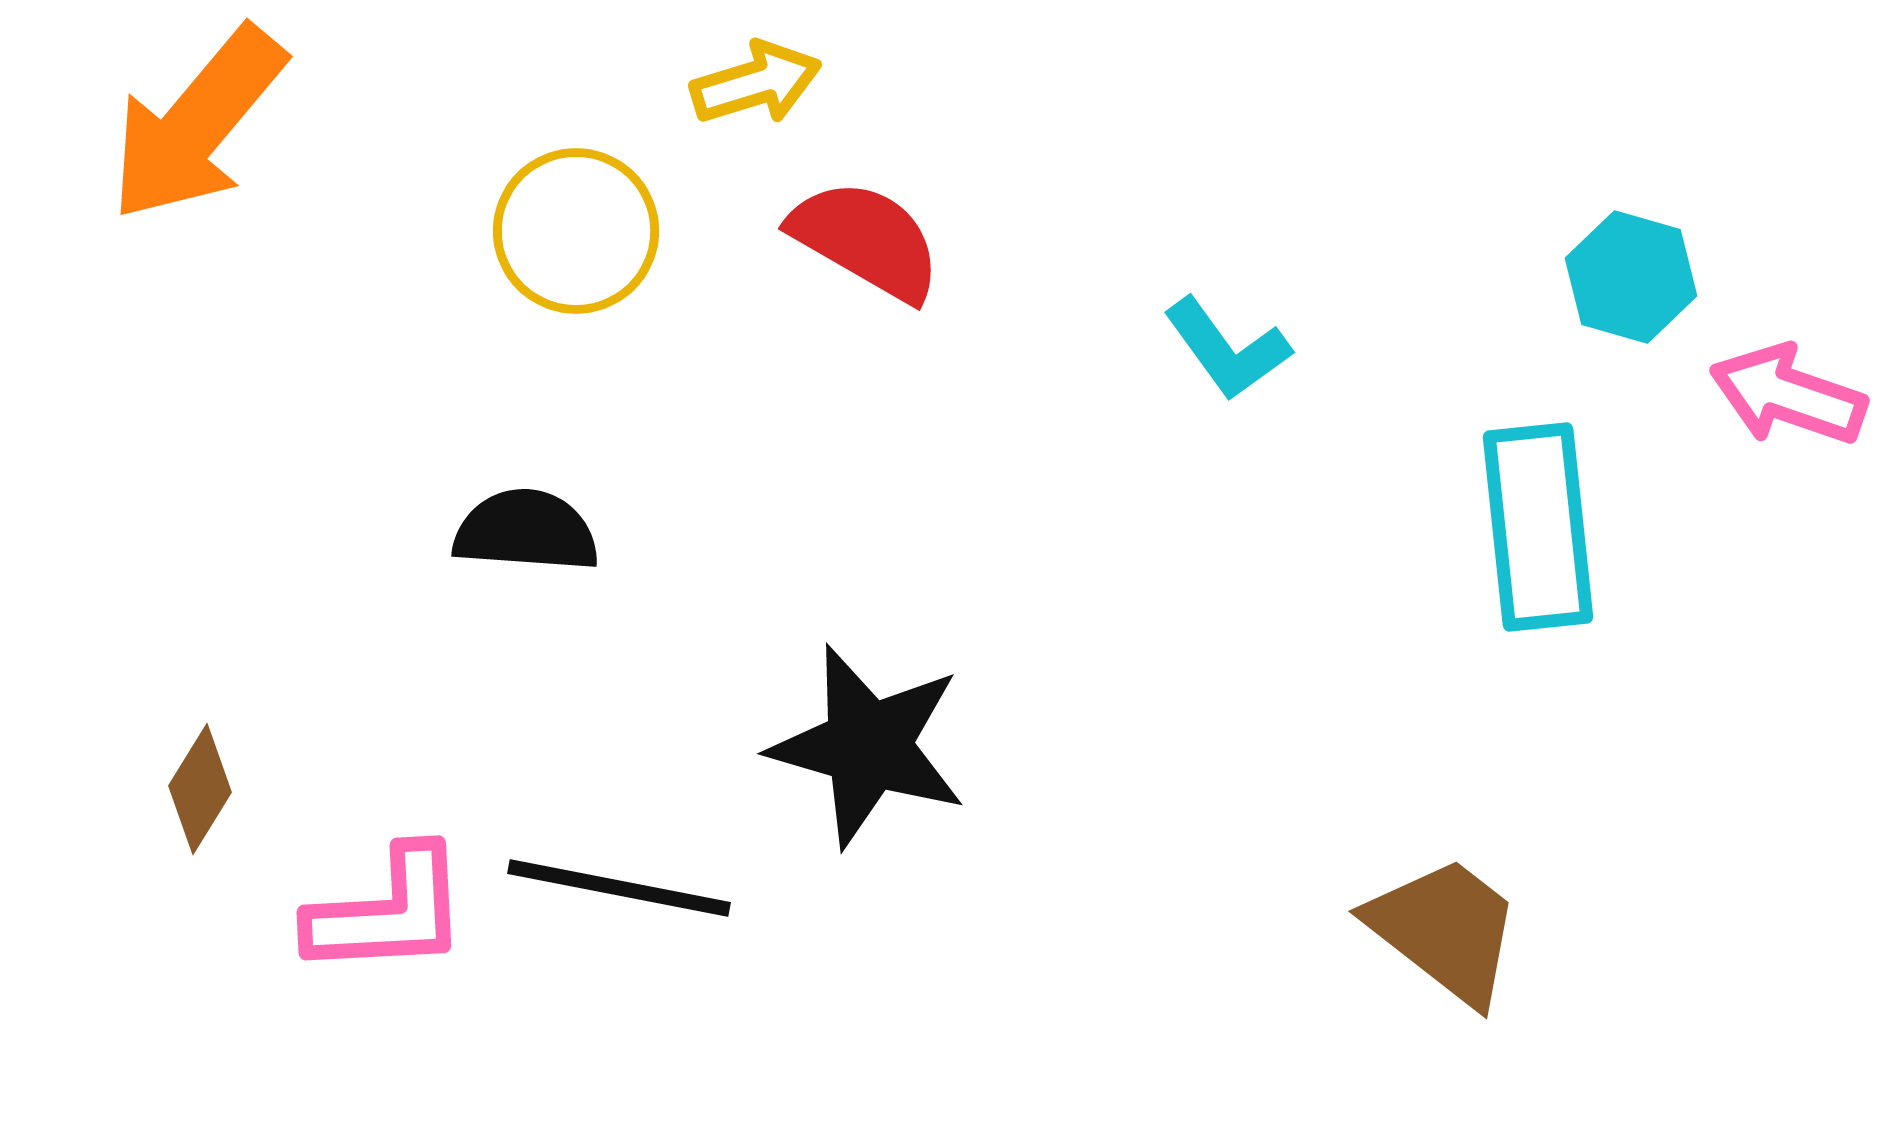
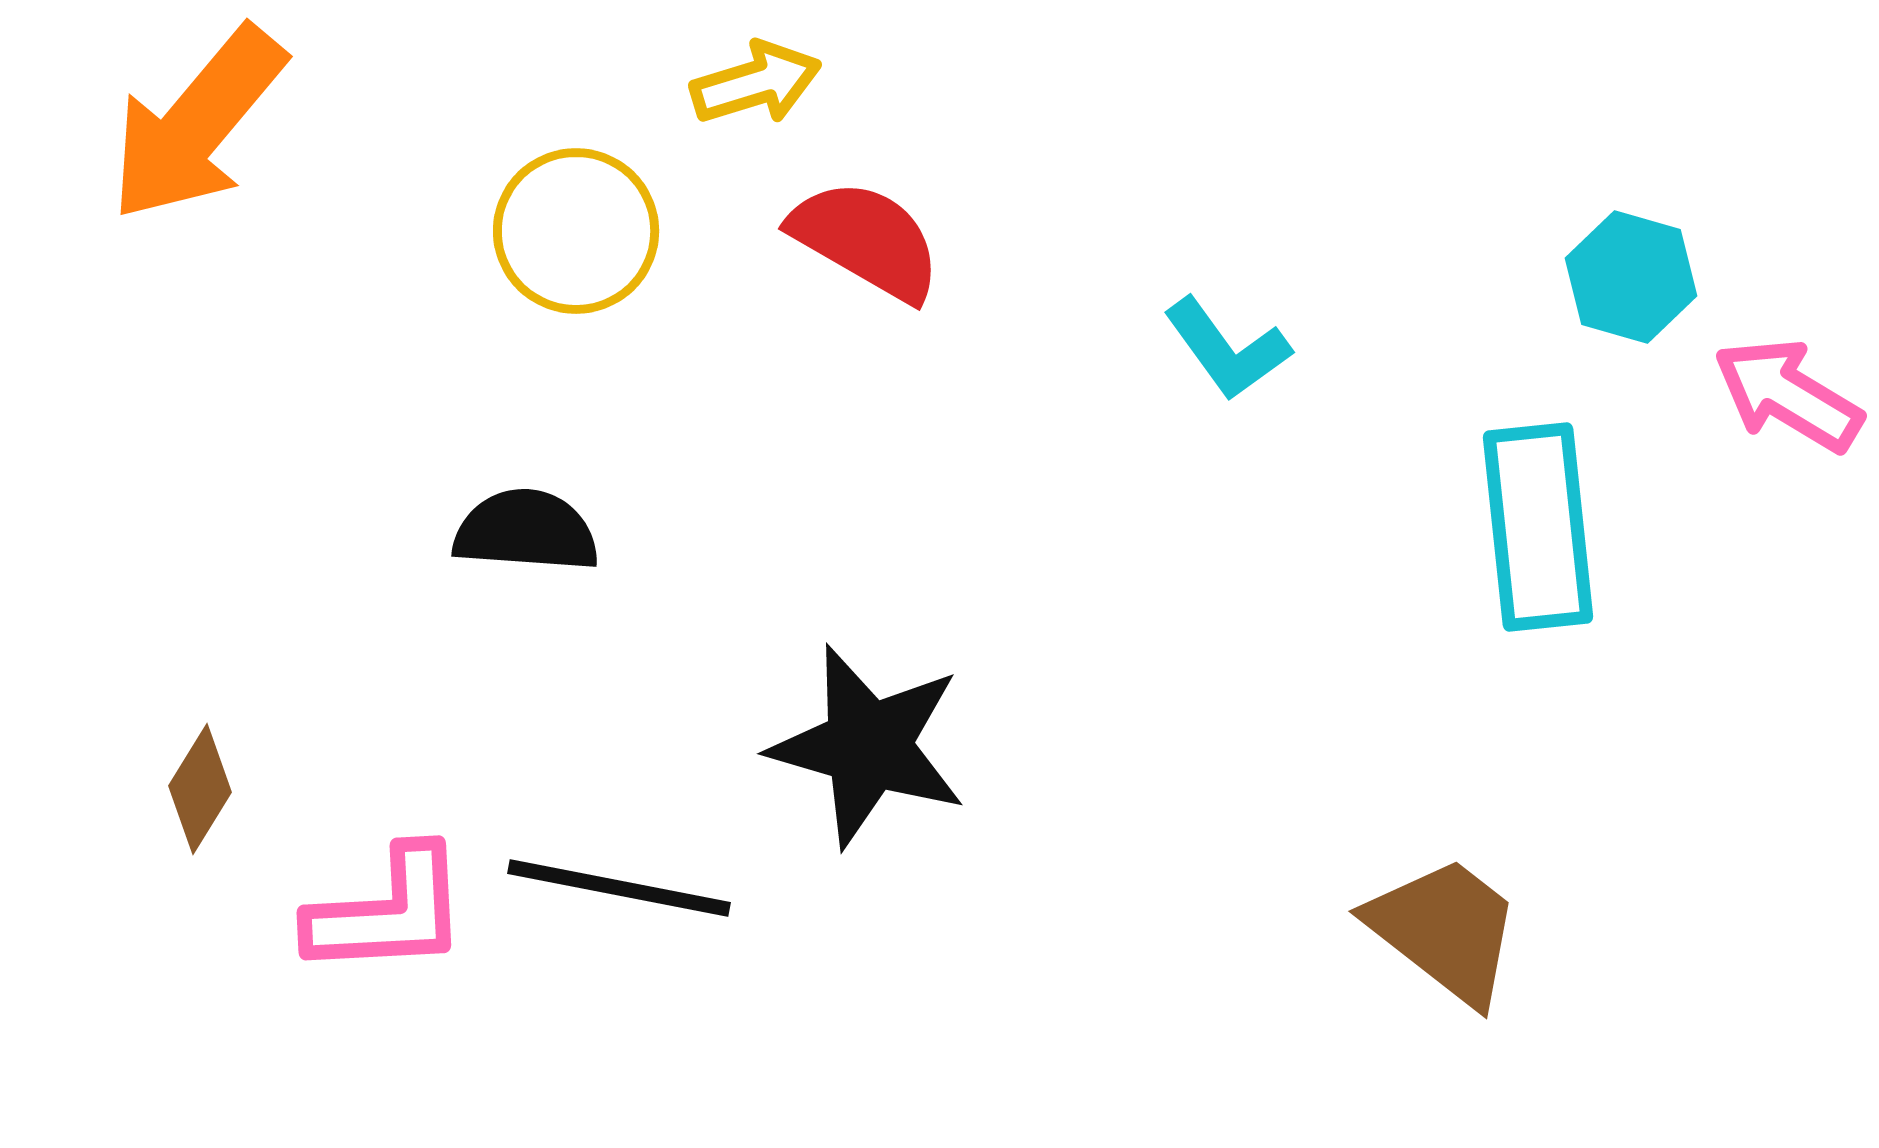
pink arrow: rotated 12 degrees clockwise
